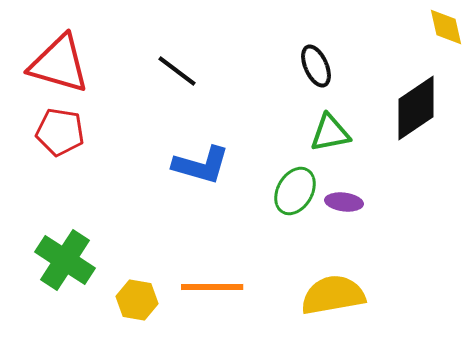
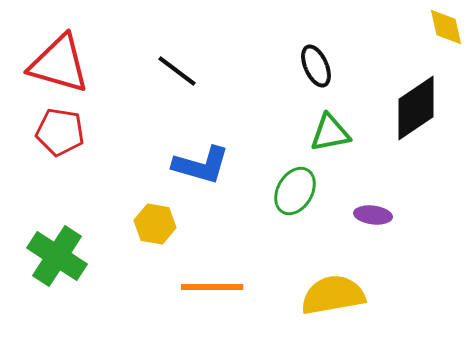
purple ellipse: moved 29 px right, 13 px down
green cross: moved 8 px left, 4 px up
yellow hexagon: moved 18 px right, 76 px up
